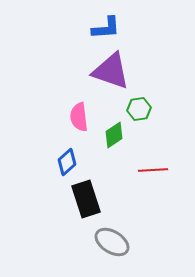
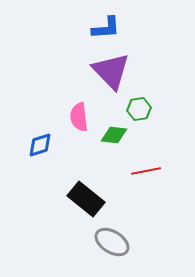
purple triangle: rotated 27 degrees clockwise
green diamond: rotated 40 degrees clockwise
blue diamond: moved 27 px left, 17 px up; rotated 24 degrees clockwise
red line: moved 7 px left, 1 px down; rotated 8 degrees counterclockwise
black rectangle: rotated 33 degrees counterclockwise
